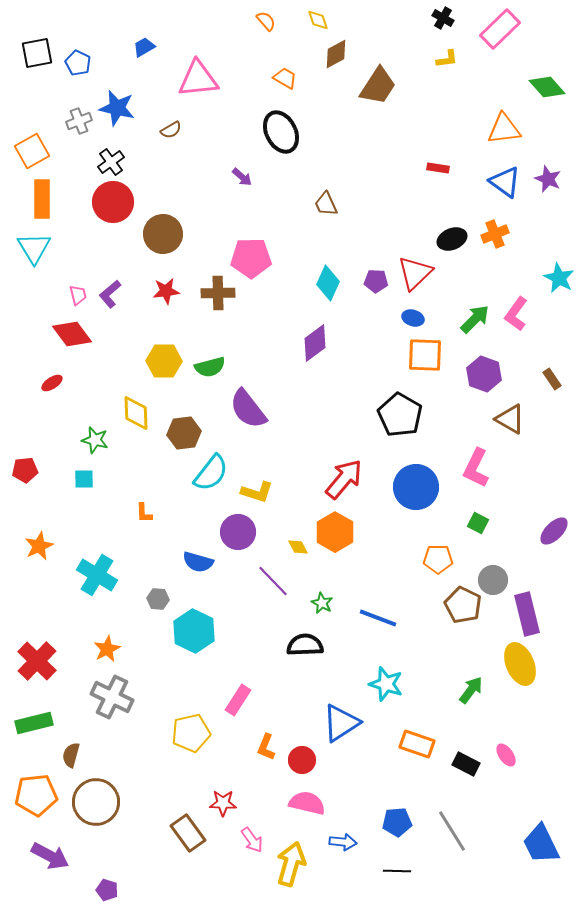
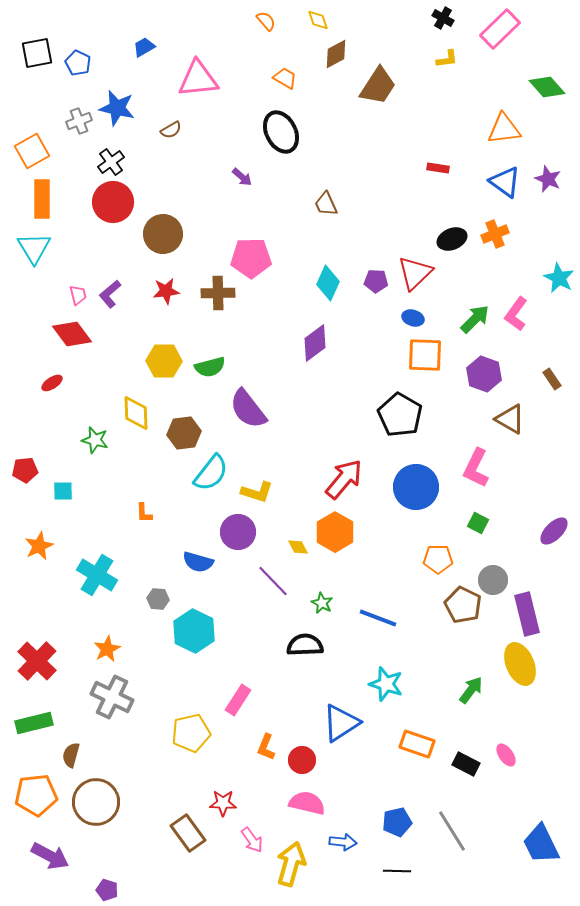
cyan square at (84, 479): moved 21 px left, 12 px down
blue pentagon at (397, 822): rotated 8 degrees counterclockwise
